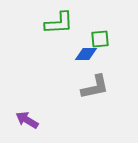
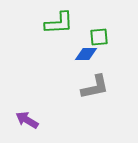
green square: moved 1 px left, 2 px up
